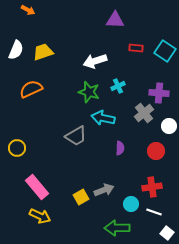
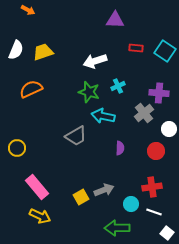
cyan arrow: moved 2 px up
white circle: moved 3 px down
